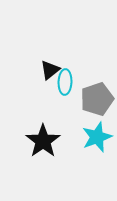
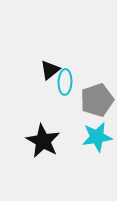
gray pentagon: moved 1 px down
cyan star: rotated 12 degrees clockwise
black star: rotated 8 degrees counterclockwise
